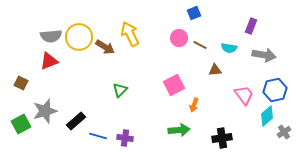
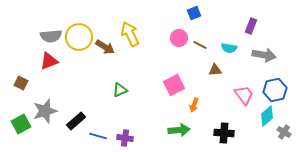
green triangle: rotated 21 degrees clockwise
gray cross: rotated 24 degrees counterclockwise
black cross: moved 2 px right, 5 px up; rotated 12 degrees clockwise
